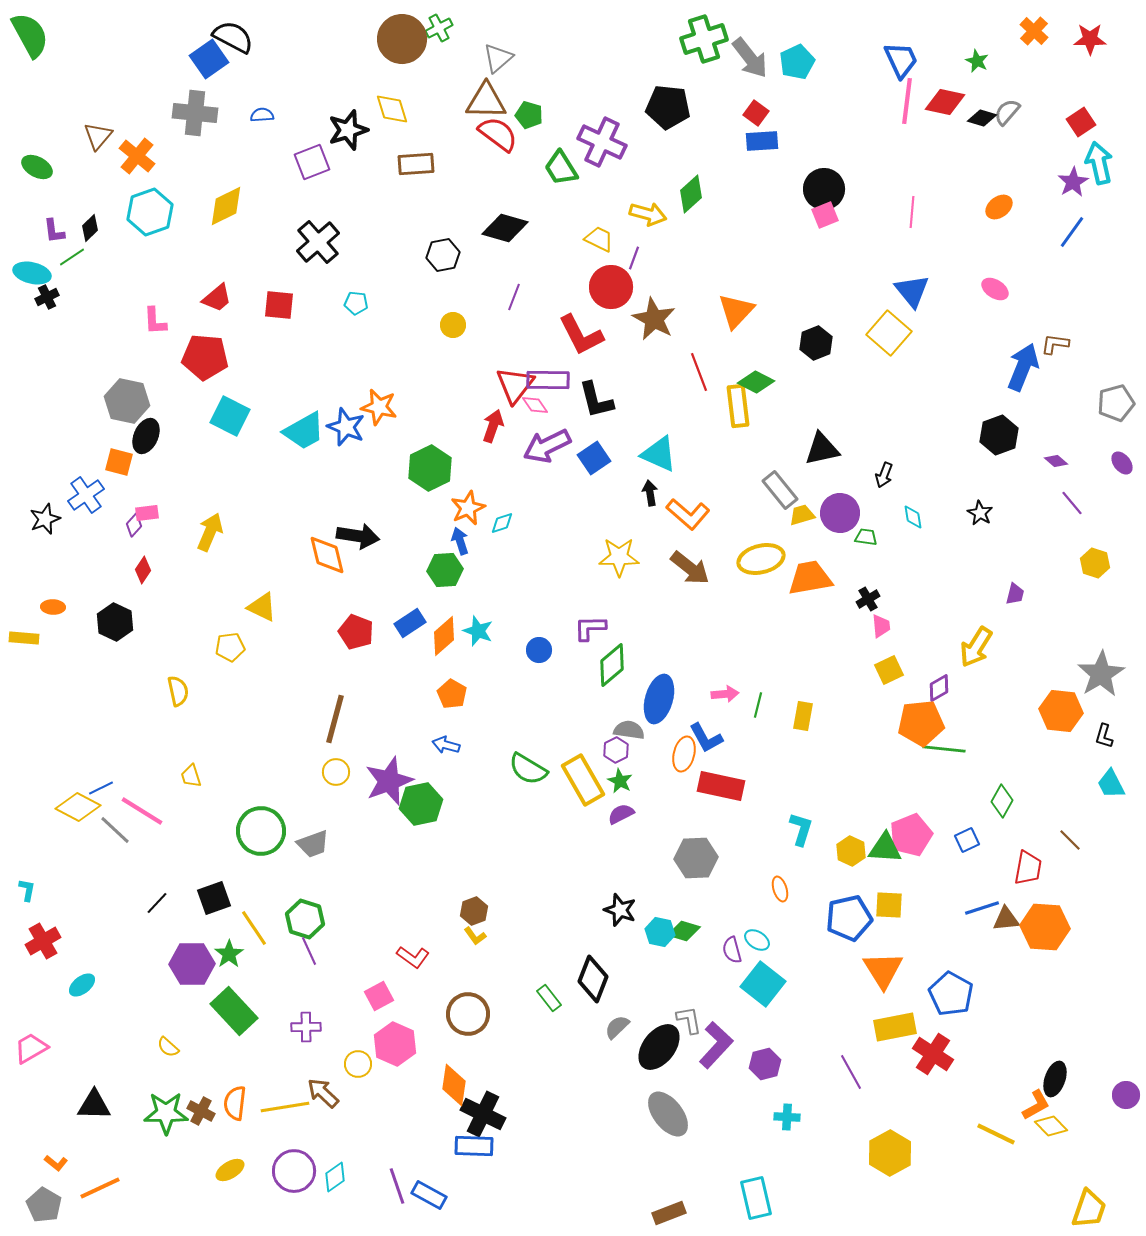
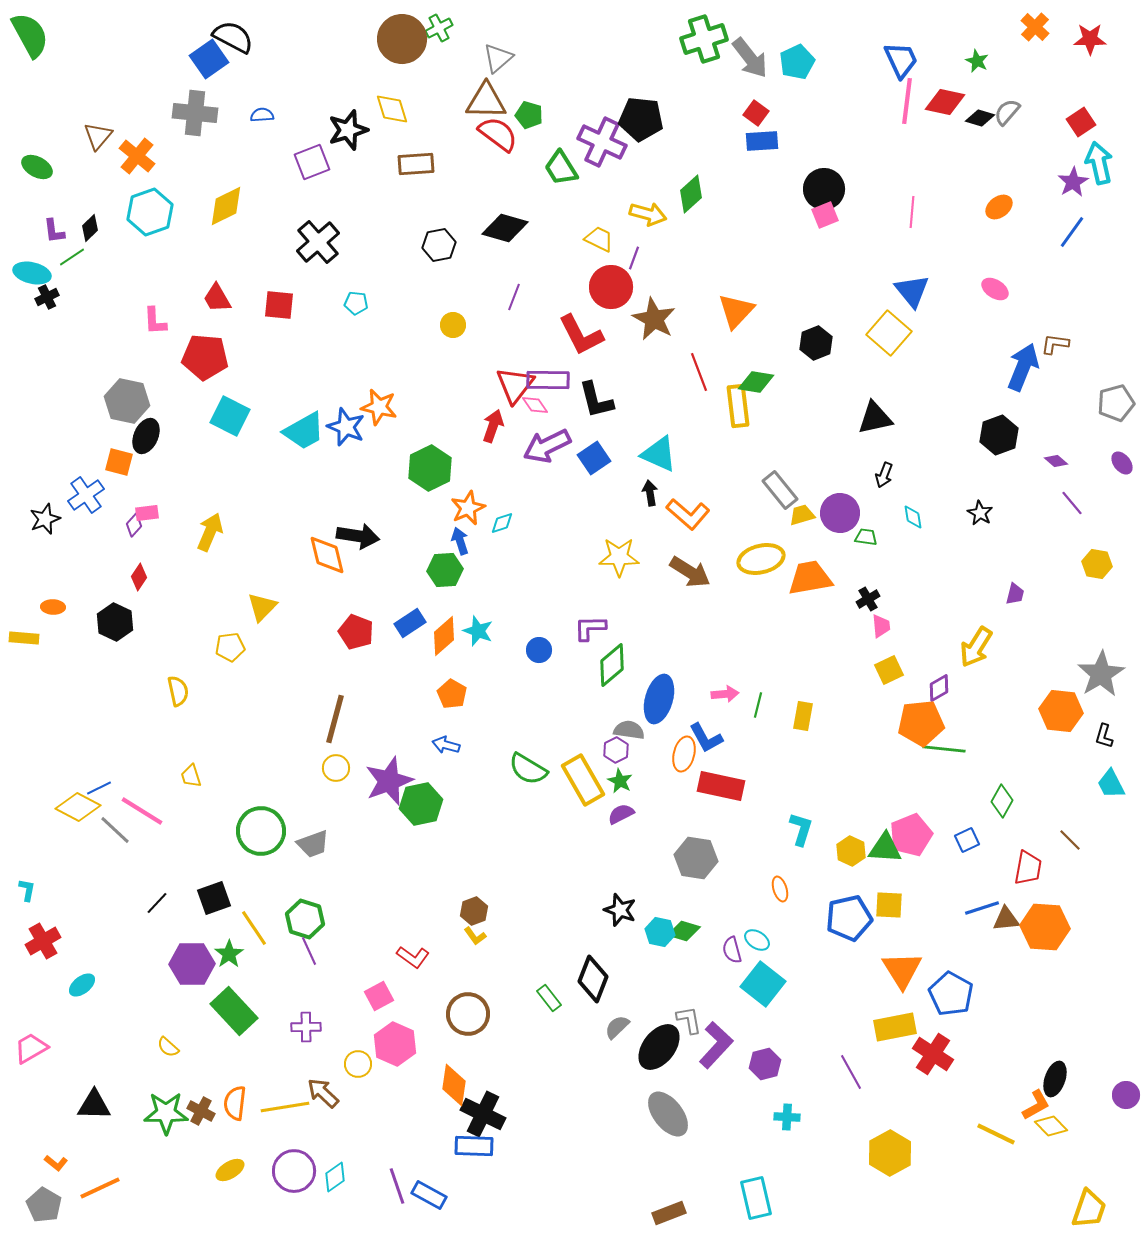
orange cross at (1034, 31): moved 1 px right, 4 px up
black pentagon at (668, 107): moved 27 px left, 12 px down
black diamond at (982, 118): moved 2 px left
black hexagon at (443, 255): moved 4 px left, 10 px up
red trapezoid at (217, 298): rotated 100 degrees clockwise
green diamond at (756, 382): rotated 18 degrees counterclockwise
black triangle at (822, 449): moved 53 px right, 31 px up
yellow hexagon at (1095, 563): moved 2 px right, 1 px down; rotated 8 degrees counterclockwise
brown arrow at (690, 568): moved 4 px down; rotated 6 degrees counterclockwise
red diamond at (143, 570): moved 4 px left, 7 px down
yellow triangle at (262, 607): rotated 48 degrees clockwise
yellow circle at (336, 772): moved 4 px up
blue line at (101, 788): moved 2 px left
gray hexagon at (696, 858): rotated 12 degrees clockwise
orange triangle at (883, 970): moved 19 px right
